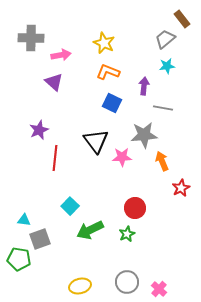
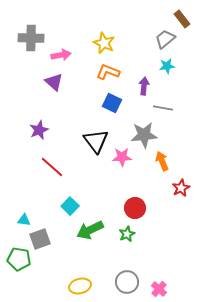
red line: moved 3 px left, 9 px down; rotated 55 degrees counterclockwise
